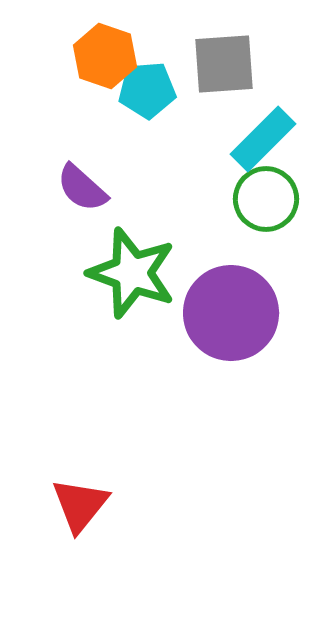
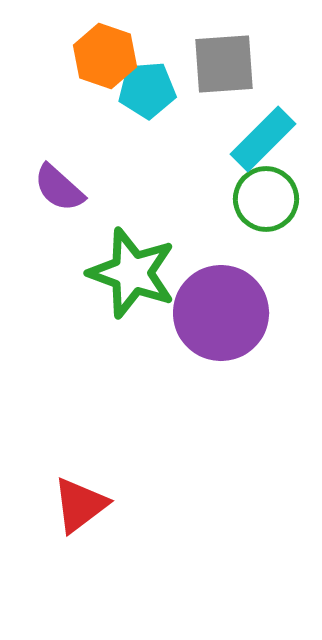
purple semicircle: moved 23 px left
purple circle: moved 10 px left
red triangle: rotated 14 degrees clockwise
